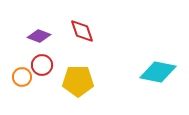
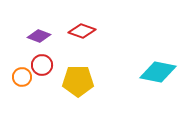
red diamond: rotated 52 degrees counterclockwise
